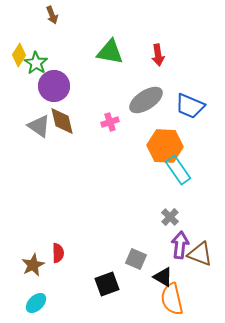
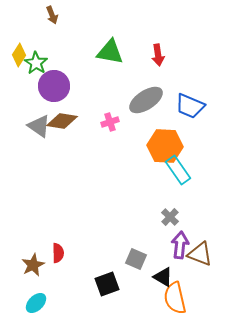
brown diamond: rotated 68 degrees counterclockwise
orange semicircle: moved 3 px right, 1 px up
